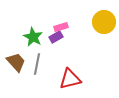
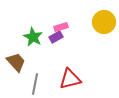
gray line: moved 2 px left, 20 px down
